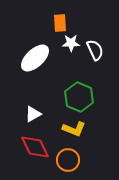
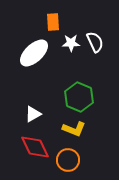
orange rectangle: moved 7 px left, 1 px up
white semicircle: moved 8 px up
white ellipse: moved 1 px left, 5 px up
